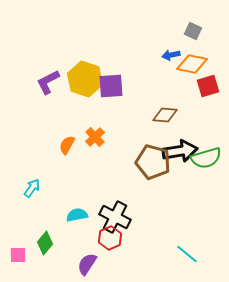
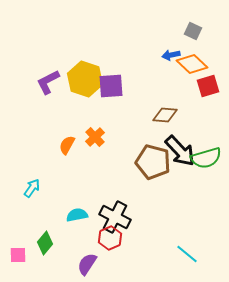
orange diamond: rotated 32 degrees clockwise
black arrow: rotated 56 degrees clockwise
